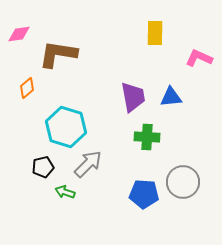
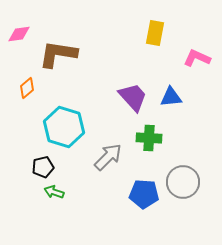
yellow rectangle: rotated 10 degrees clockwise
pink L-shape: moved 2 px left
purple trapezoid: rotated 32 degrees counterclockwise
cyan hexagon: moved 2 px left
green cross: moved 2 px right, 1 px down
gray arrow: moved 20 px right, 7 px up
green arrow: moved 11 px left
